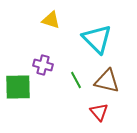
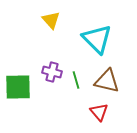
yellow triangle: rotated 30 degrees clockwise
purple cross: moved 9 px right, 7 px down
green line: rotated 12 degrees clockwise
